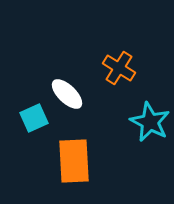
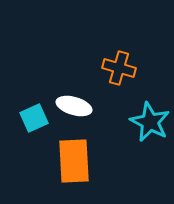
orange cross: rotated 16 degrees counterclockwise
white ellipse: moved 7 px right, 12 px down; rotated 28 degrees counterclockwise
